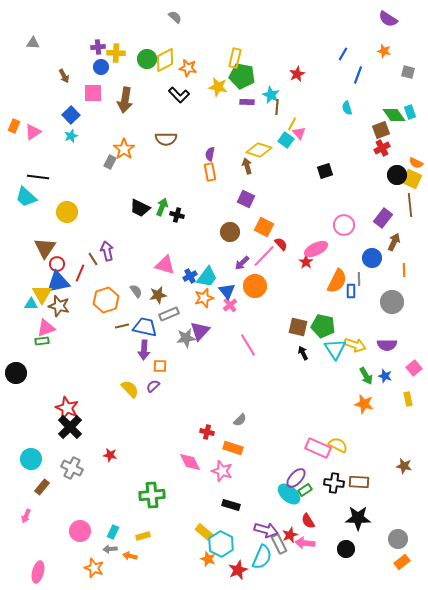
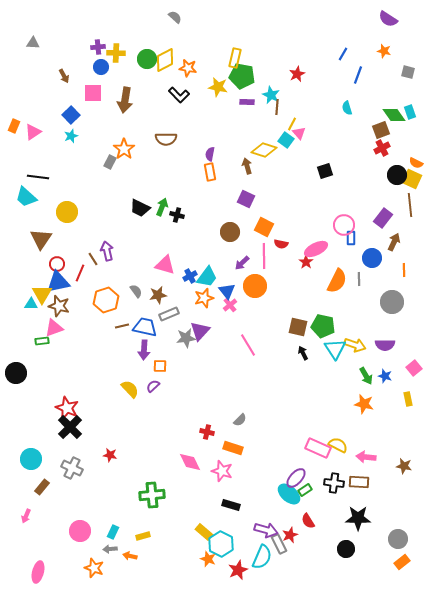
yellow diamond at (259, 150): moved 5 px right
red semicircle at (281, 244): rotated 144 degrees clockwise
brown triangle at (45, 248): moved 4 px left, 9 px up
pink line at (264, 256): rotated 45 degrees counterclockwise
blue rectangle at (351, 291): moved 53 px up
pink triangle at (46, 328): moved 8 px right
purple semicircle at (387, 345): moved 2 px left
pink arrow at (305, 543): moved 61 px right, 86 px up
